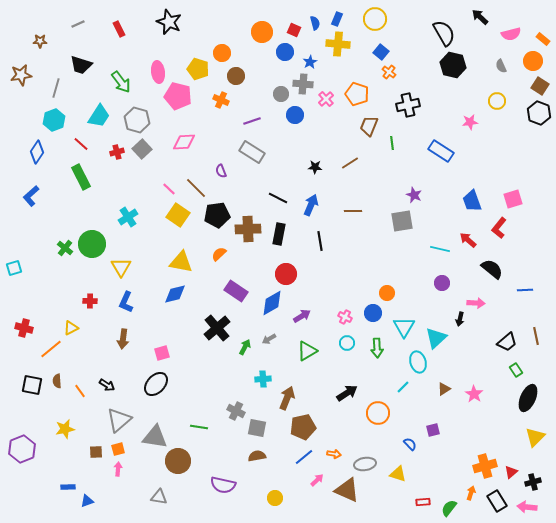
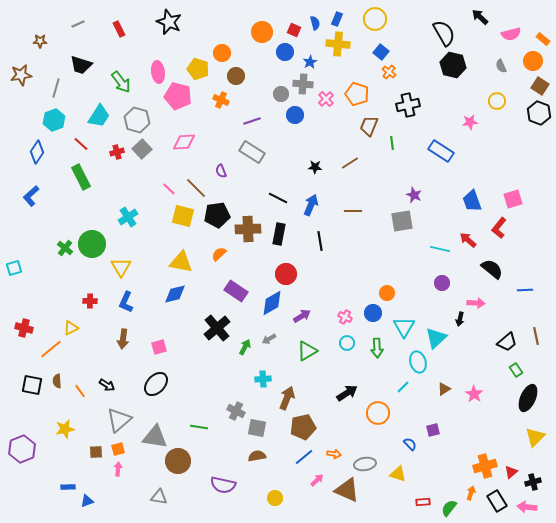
yellow square at (178, 215): moved 5 px right, 1 px down; rotated 20 degrees counterclockwise
pink square at (162, 353): moved 3 px left, 6 px up
